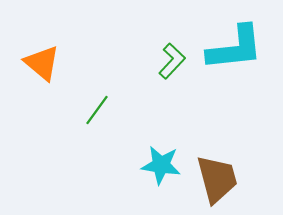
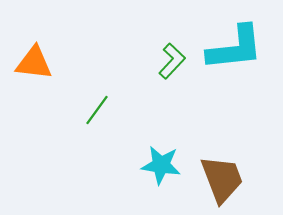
orange triangle: moved 8 px left; rotated 33 degrees counterclockwise
brown trapezoid: moved 5 px right; rotated 6 degrees counterclockwise
